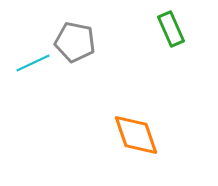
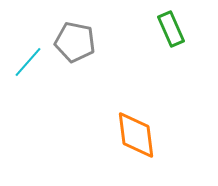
cyan line: moved 5 px left, 1 px up; rotated 24 degrees counterclockwise
orange diamond: rotated 12 degrees clockwise
